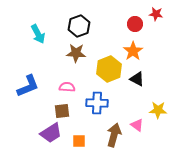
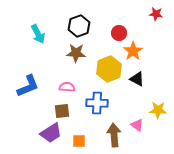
red circle: moved 16 px left, 9 px down
brown arrow: rotated 20 degrees counterclockwise
